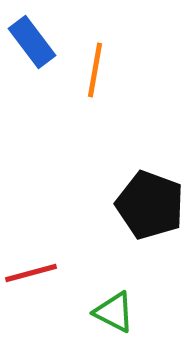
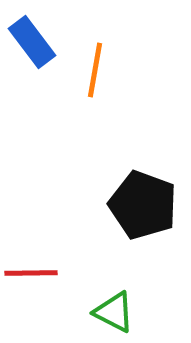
black pentagon: moved 7 px left
red line: rotated 14 degrees clockwise
